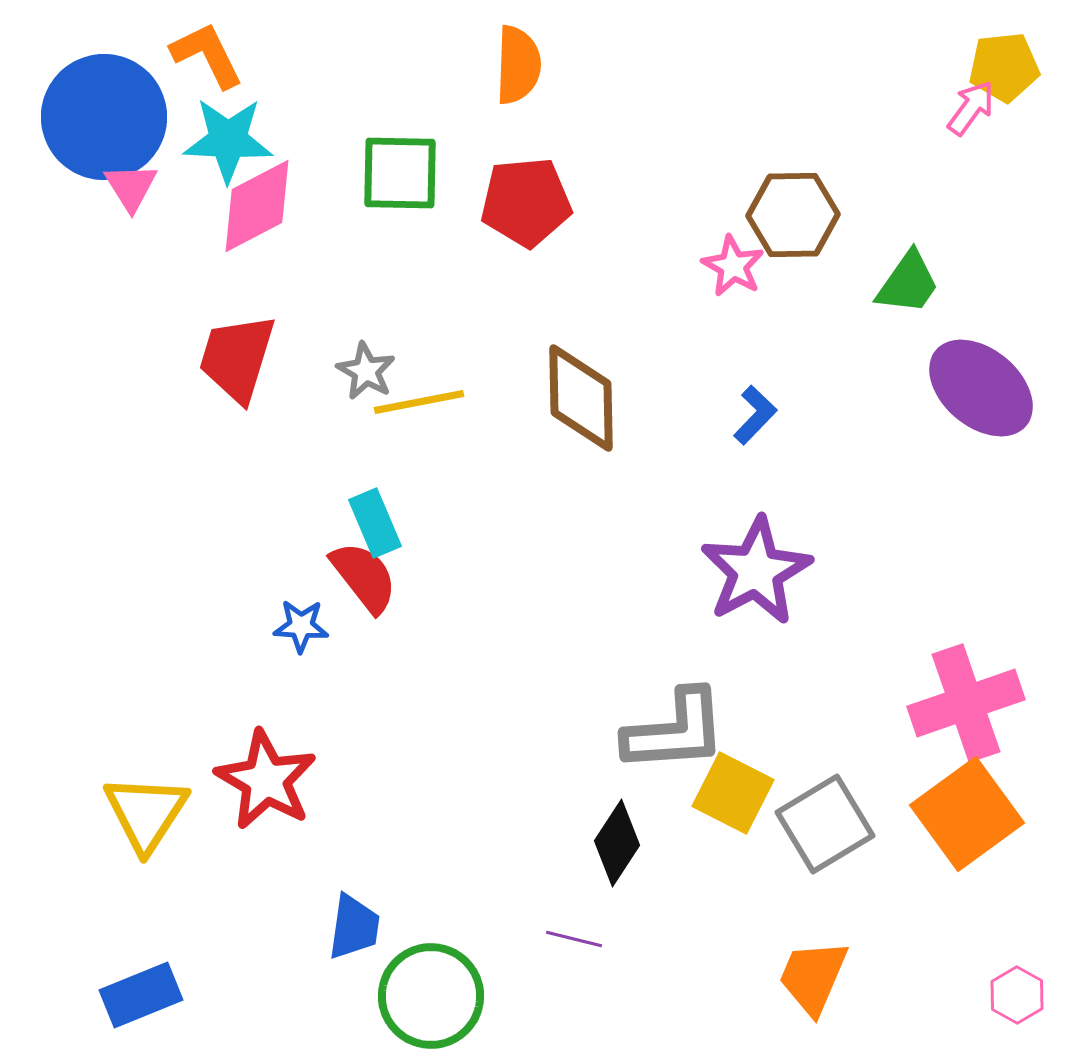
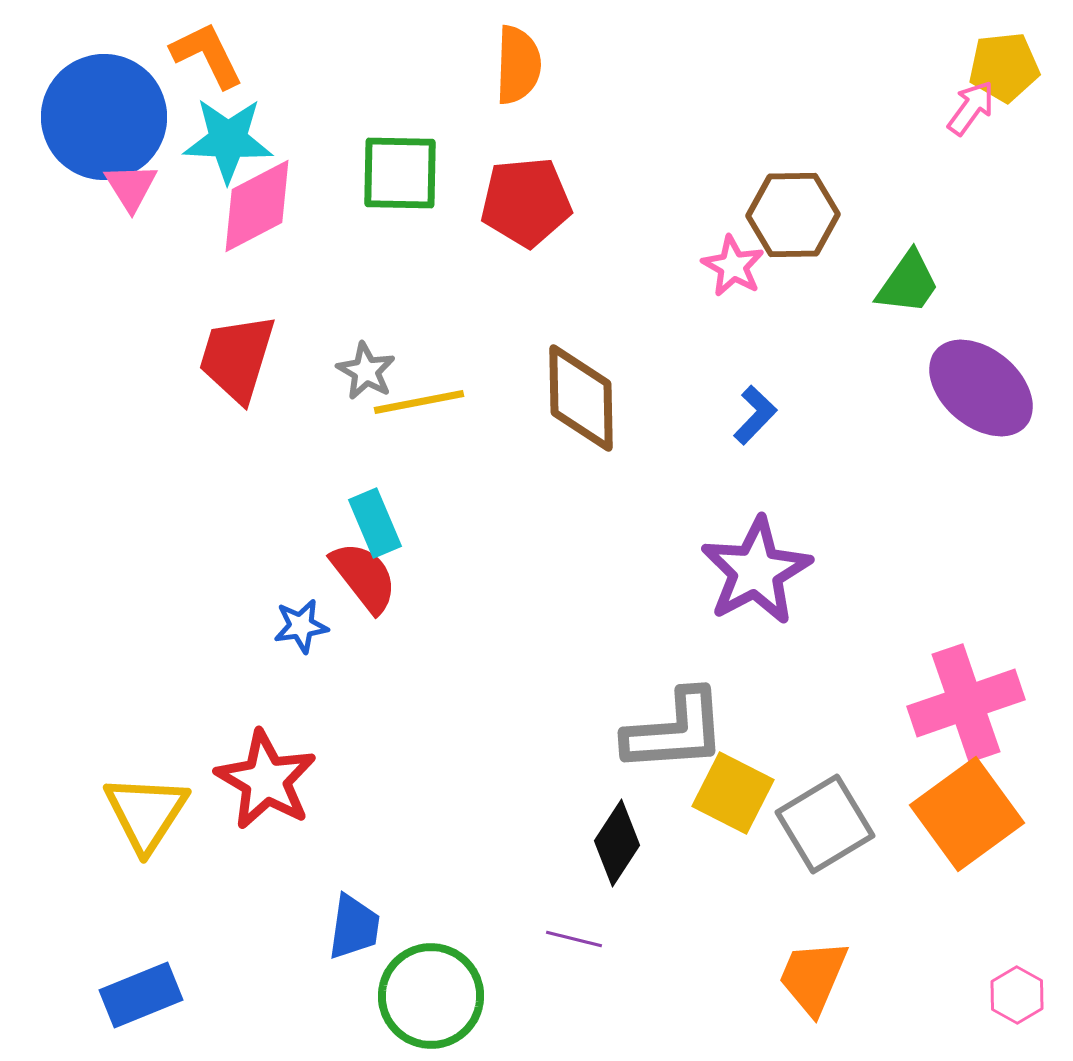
blue star: rotated 12 degrees counterclockwise
